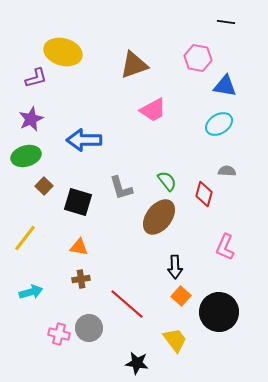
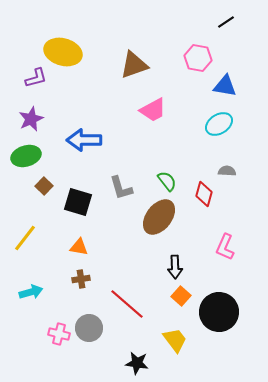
black line: rotated 42 degrees counterclockwise
